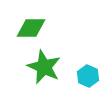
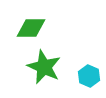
cyan hexagon: moved 1 px right
